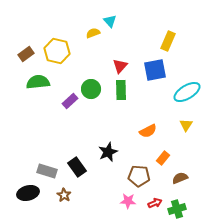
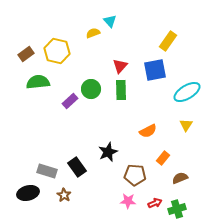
yellow rectangle: rotated 12 degrees clockwise
brown pentagon: moved 4 px left, 1 px up
